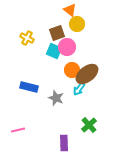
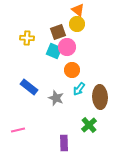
orange triangle: moved 8 px right
brown square: moved 1 px right, 1 px up
yellow cross: rotated 24 degrees counterclockwise
brown ellipse: moved 13 px right, 23 px down; rotated 55 degrees counterclockwise
blue rectangle: rotated 24 degrees clockwise
